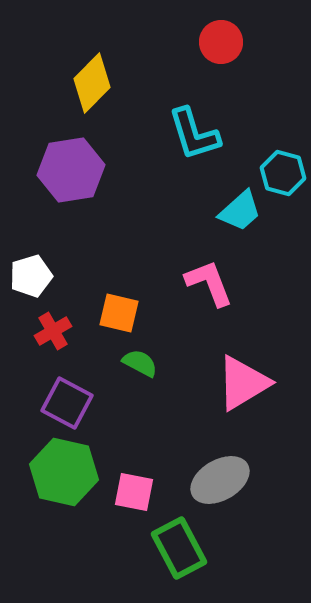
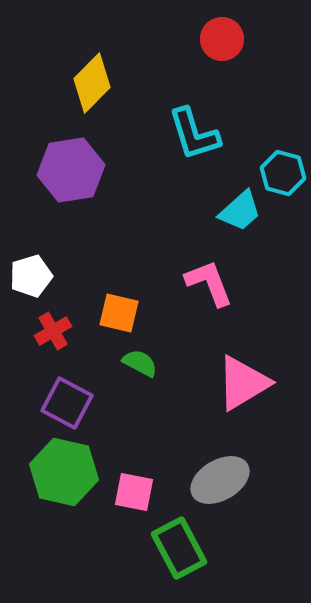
red circle: moved 1 px right, 3 px up
